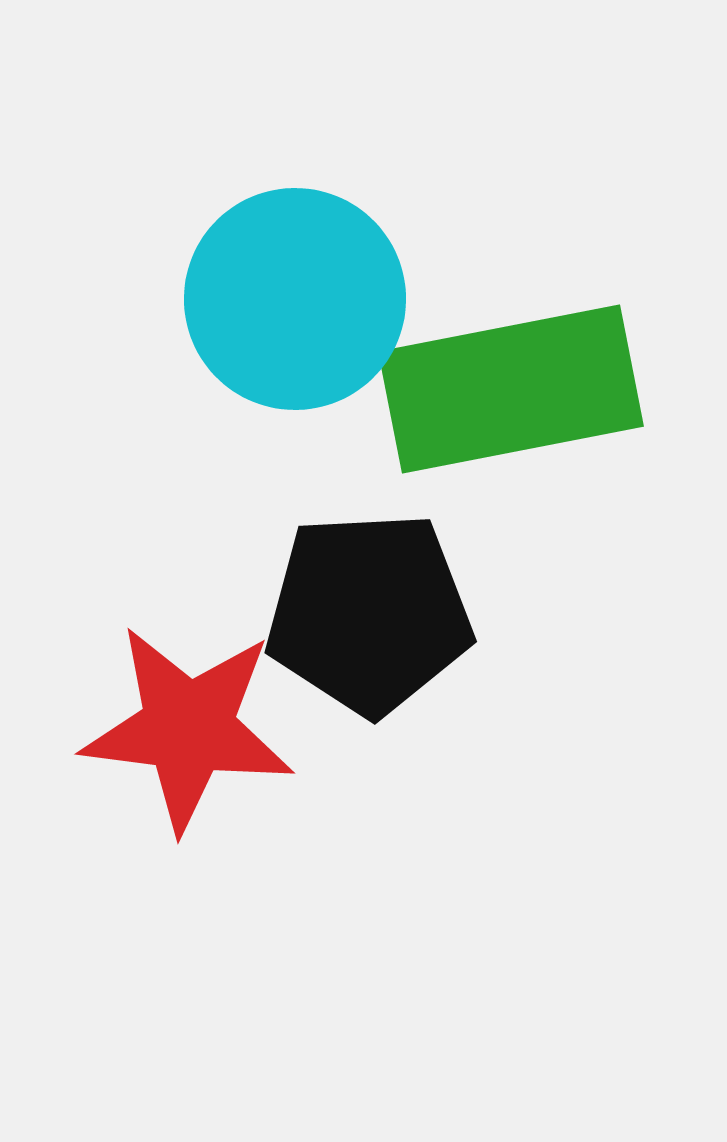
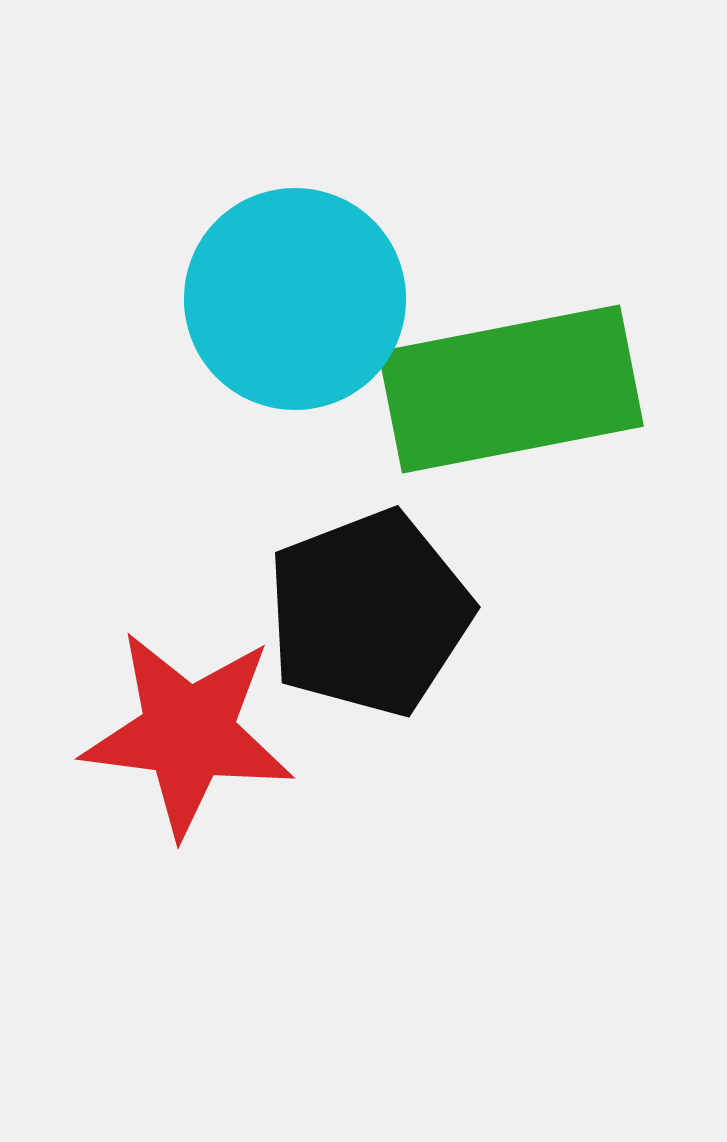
black pentagon: rotated 18 degrees counterclockwise
red star: moved 5 px down
